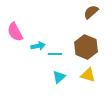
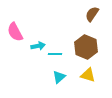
brown semicircle: moved 1 px right, 2 px down; rotated 14 degrees counterclockwise
